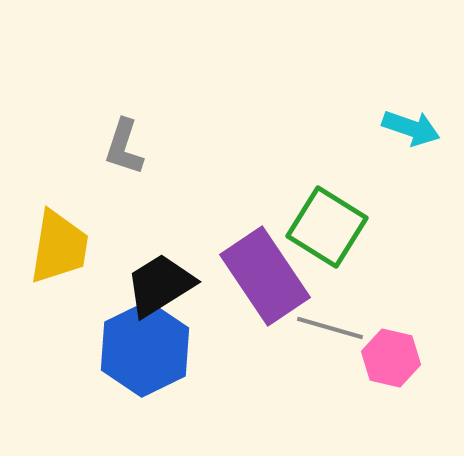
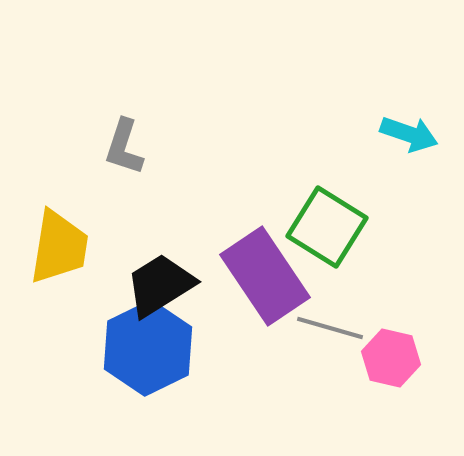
cyan arrow: moved 2 px left, 6 px down
blue hexagon: moved 3 px right, 1 px up
